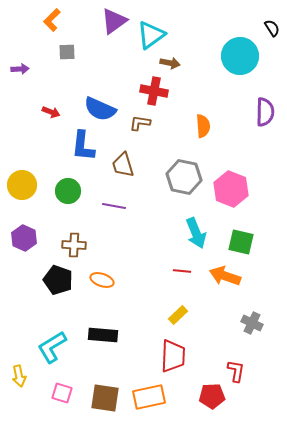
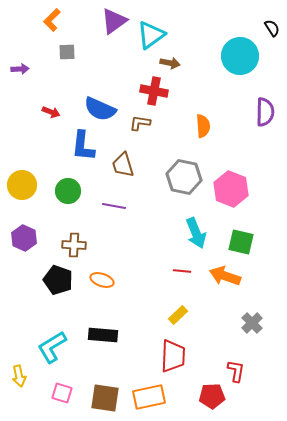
gray cross: rotated 20 degrees clockwise
